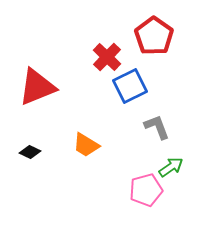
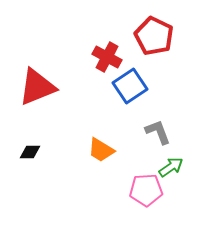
red pentagon: rotated 9 degrees counterclockwise
red cross: rotated 16 degrees counterclockwise
blue square: rotated 8 degrees counterclockwise
gray L-shape: moved 1 px right, 5 px down
orange trapezoid: moved 15 px right, 5 px down
black diamond: rotated 25 degrees counterclockwise
pink pentagon: rotated 12 degrees clockwise
